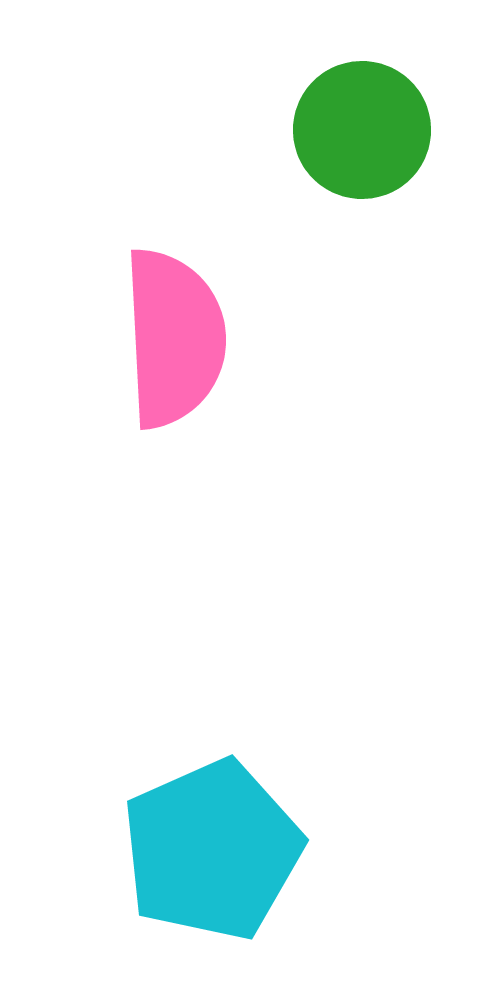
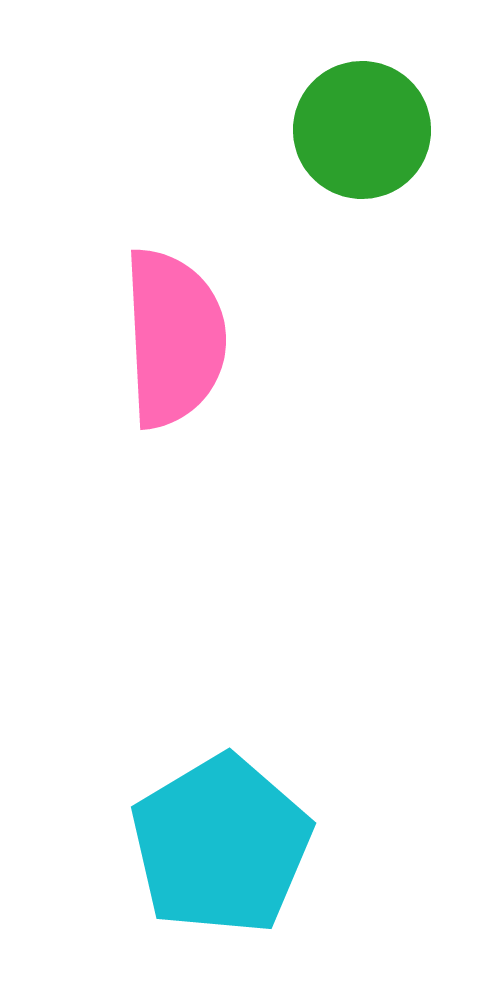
cyan pentagon: moved 9 px right, 5 px up; rotated 7 degrees counterclockwise
